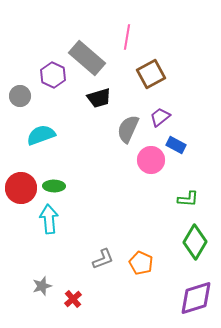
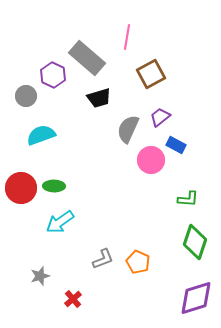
gray circle: moved 6 px right
cyan arrow: moved 11 px right, 3 px down; rotated 120 degrees counterclockwise
green diamond: rotated 12 degrees counterclockwise
orange pentagon: moved 3 px left, 1 px up
gray star: moved 2 px left, 10 px up
